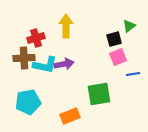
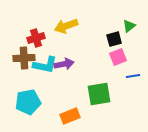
yellow arrow: rotated 110 degrees counterclockwise
blue line: moved 2 px down
